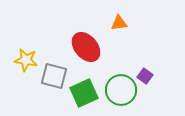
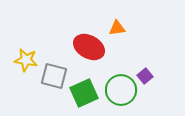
orange triangle: moved 2 px left, 5 px down
red ellipse: moved 3 px right; rotated 20 degrees counterclockwise
purple square: rotated 14 degrees clockwise
